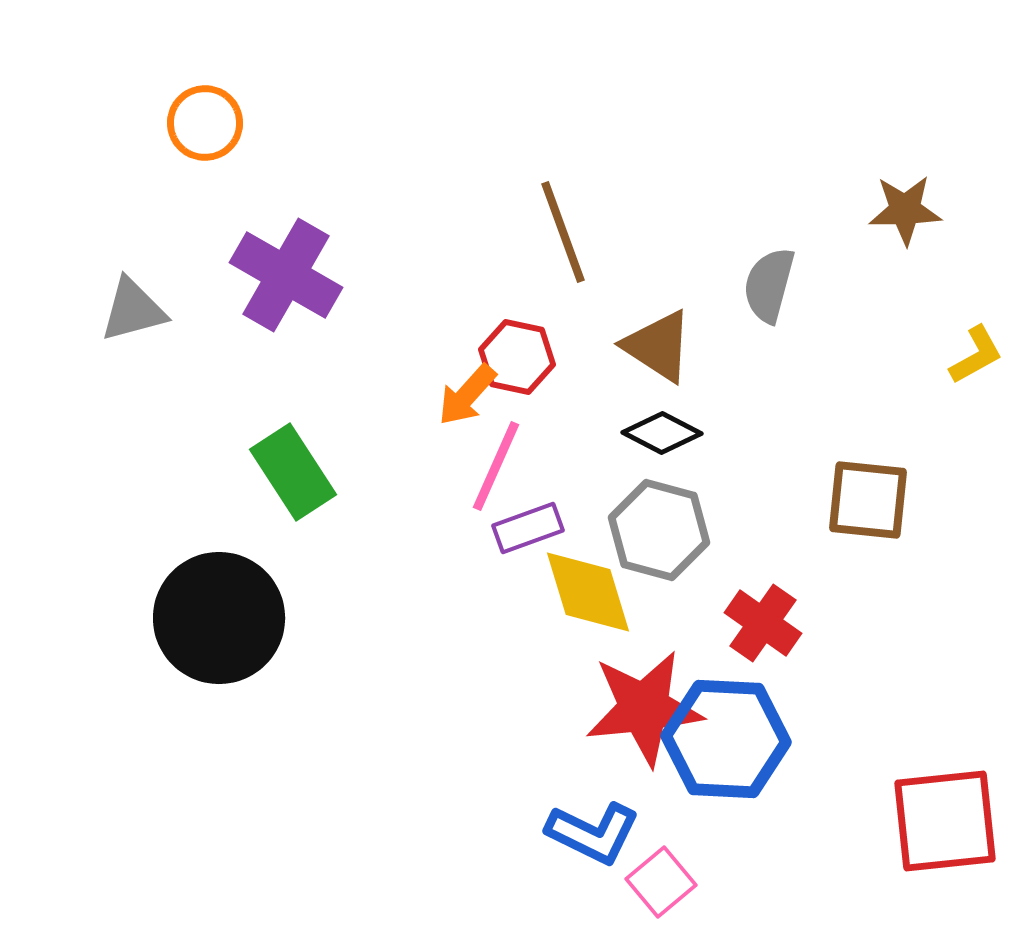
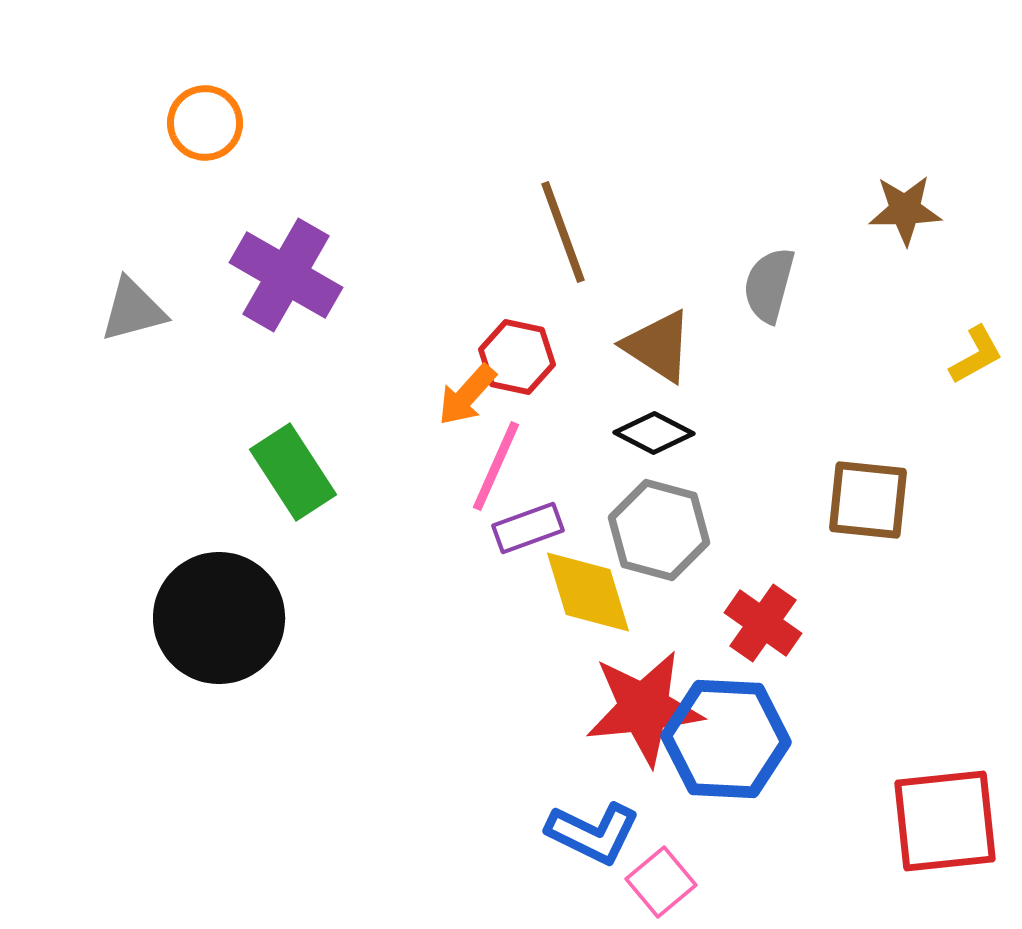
black diamond: moved 8 px left
